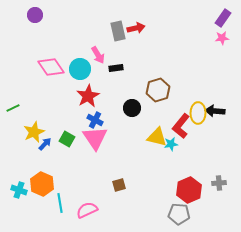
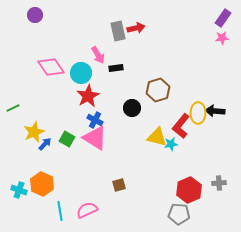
cyan circle: moved 1 px right, 4 px down
pink triangle: rotated 24 degrees counterclockwise
cyan line: moved 8 px down
